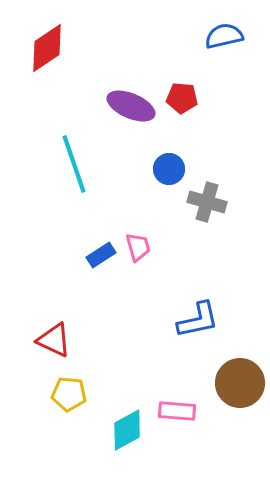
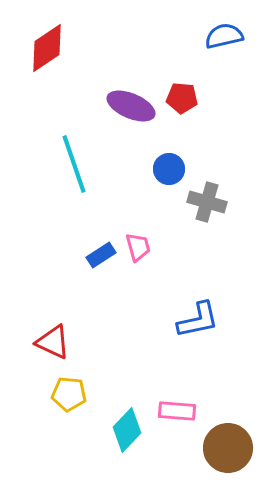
red triangle: moved 1 px left, 2 px down
brown circle: moved 12 px left, 65 px down
cyan diamond: rotated 18 degrees counterclockwise
